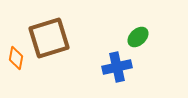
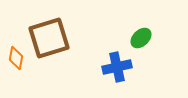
green ellipse: moved 3 px right, 1 px down
